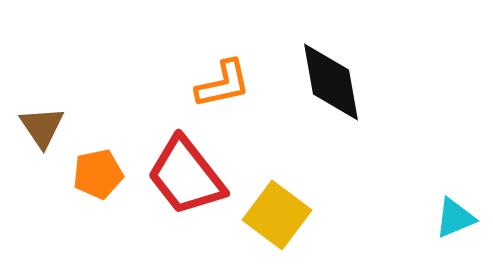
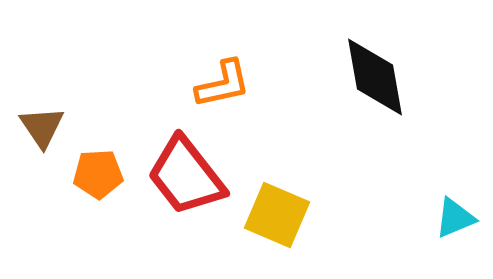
black diamond: moved 44 px right, 5 px up
orange pentagon: rotated 9 degrees clockwise
yellow square: rotated 14 degrees counterclockwise
